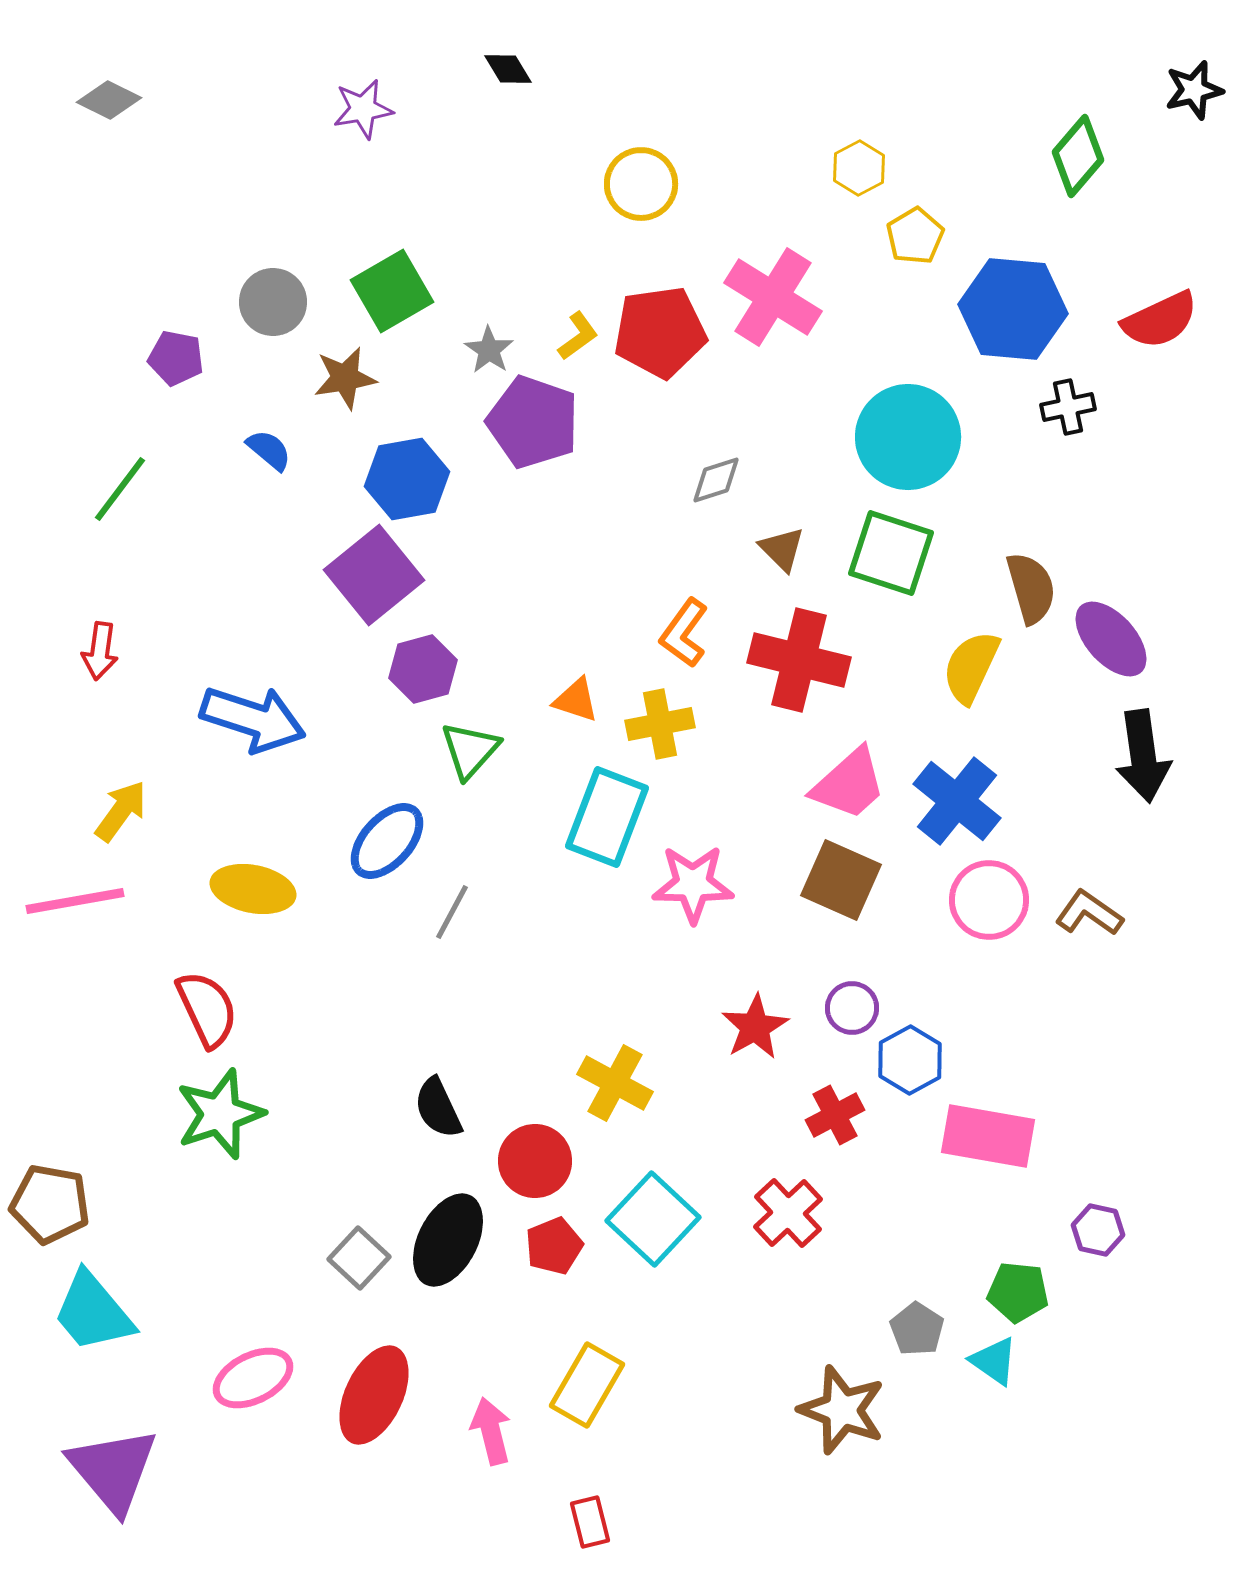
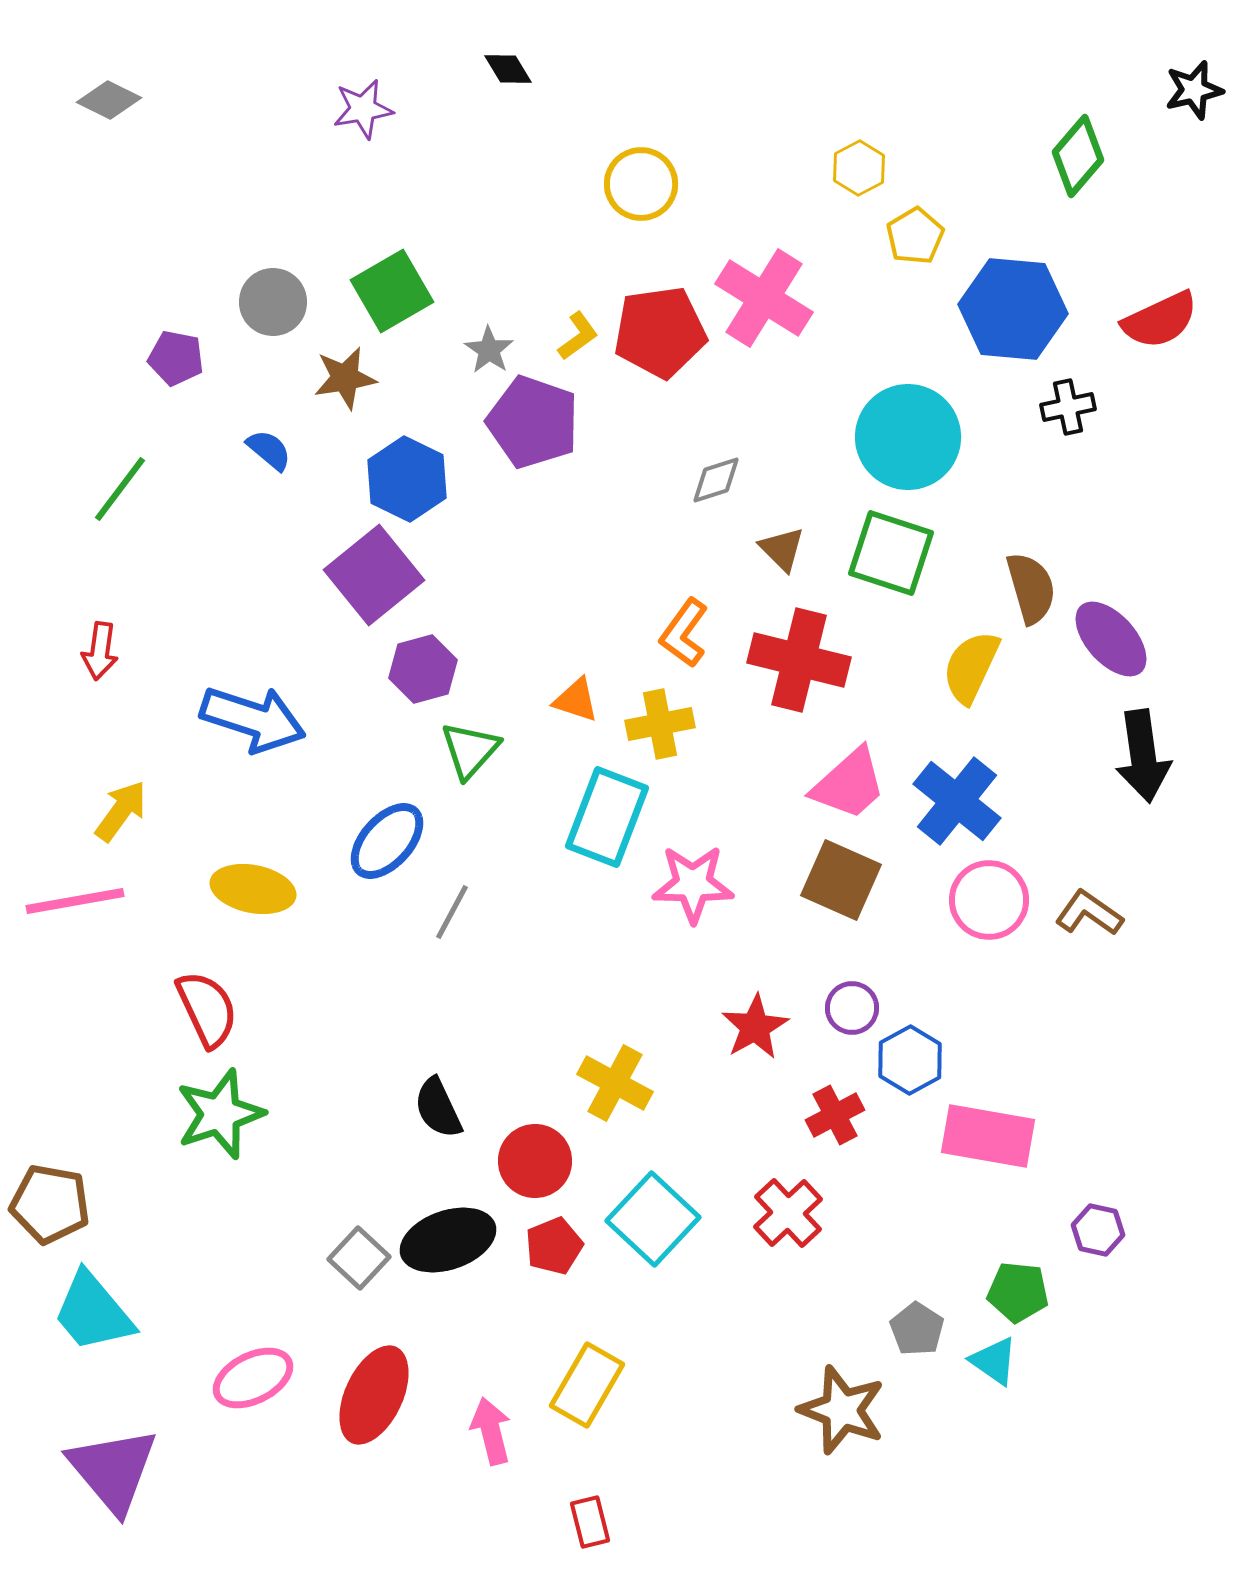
pink cross at (773, 297): moved 9 px left, 1 px down
blue hexagon at (407, 479): rotated 24 degrees counterclockwise
black ellipse at (448, 1240): rotated 44 degrees clockwise
